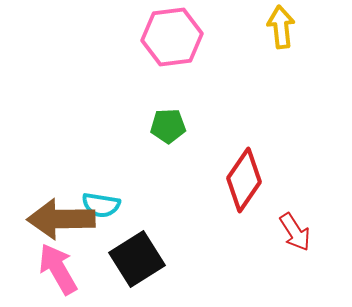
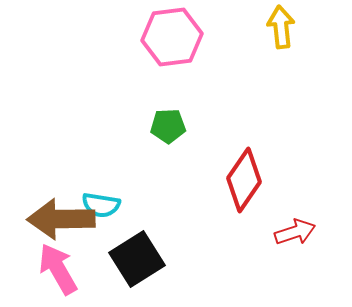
red arrow: rotated 75 degrees counterclockwise
